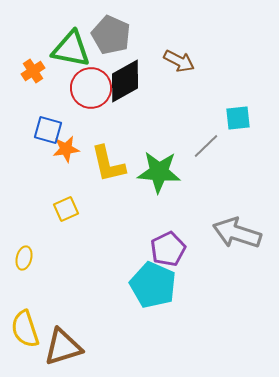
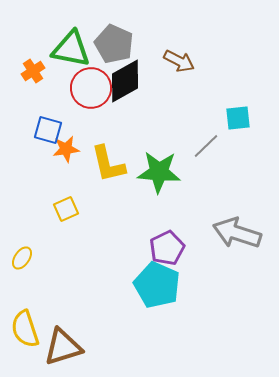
gray pentagon: moved 3 px right, 9 px down
purple pentagon: moved 1 px left, 1 px up
yellow ellipse: moved 2 px left; rotated 20 degrees clockwise
cyan pentagon: moved 4 px right
